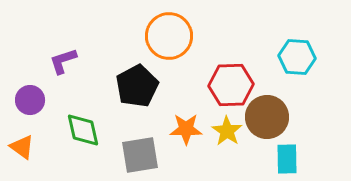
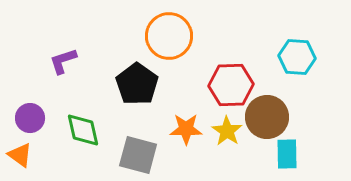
black pentagon: moved 2 px up; rotated 9 degrees counterclockwise
purple circle: moved 18 px down
orange triangle: moved 2 px left, 8 px down
gray square: moved 2 px left; rotated 24 degrees clockwise
cyan rectangle: moved 5 px up
